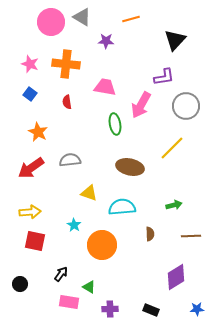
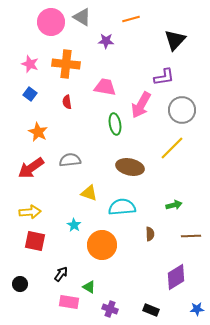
gray circle: moved 4 px left, 4 px down
purple cross: rotated 21 degrees clockwise
